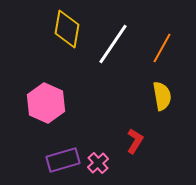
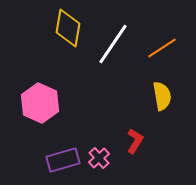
yellow diamond: moved 1 px right, 1 px up
orange line: rotated 28 degrees clockwise
pink hexagon: moved 6 px left
pink cross: moved 1 px right, 5 px up
